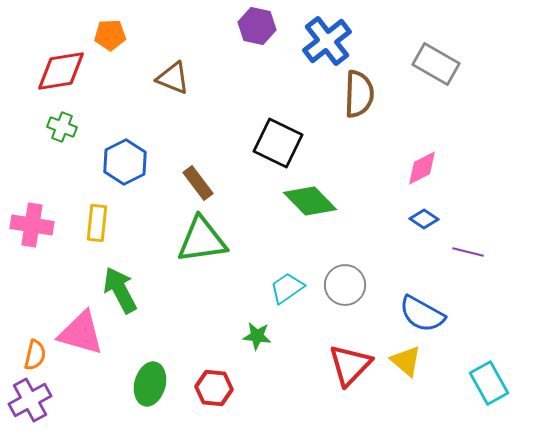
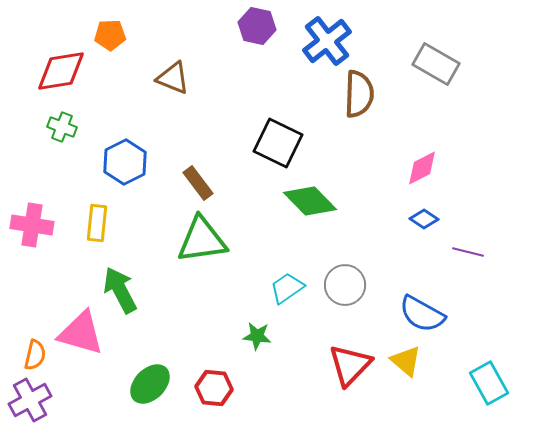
green ellipse: rotated 30 degrees clockwise
